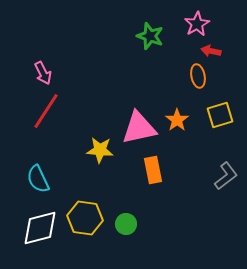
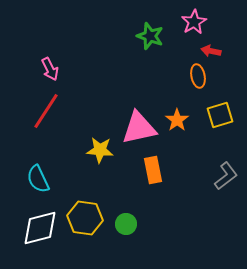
pink star: moved 3 px left, 2 px up
pink arrow: moved 7 px right, 4 px up
